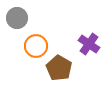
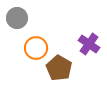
orange circle: moved 2 px down
